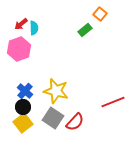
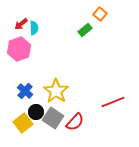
yellow star: rotated 20 degrees clockwise
black circle: moved 13 px right, 5 px down
